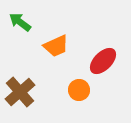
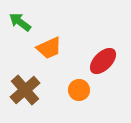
orange trapezoid: moved 7 px left, 2 px down
brown cross: moved 5 px right, 2 px up
